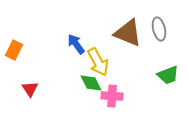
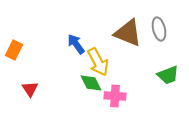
pink cross: moved 3 px right
